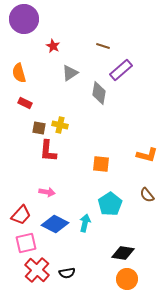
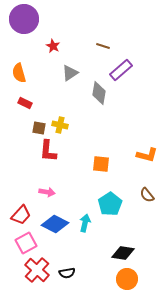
pink square: rotated 15 degrees counterclockwise
